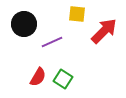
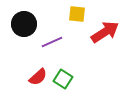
red arrow: moved 1 px right, 1 px down; rotated 12 degrees clockwise
red semicircle: rotated 18 degrees clockwise
